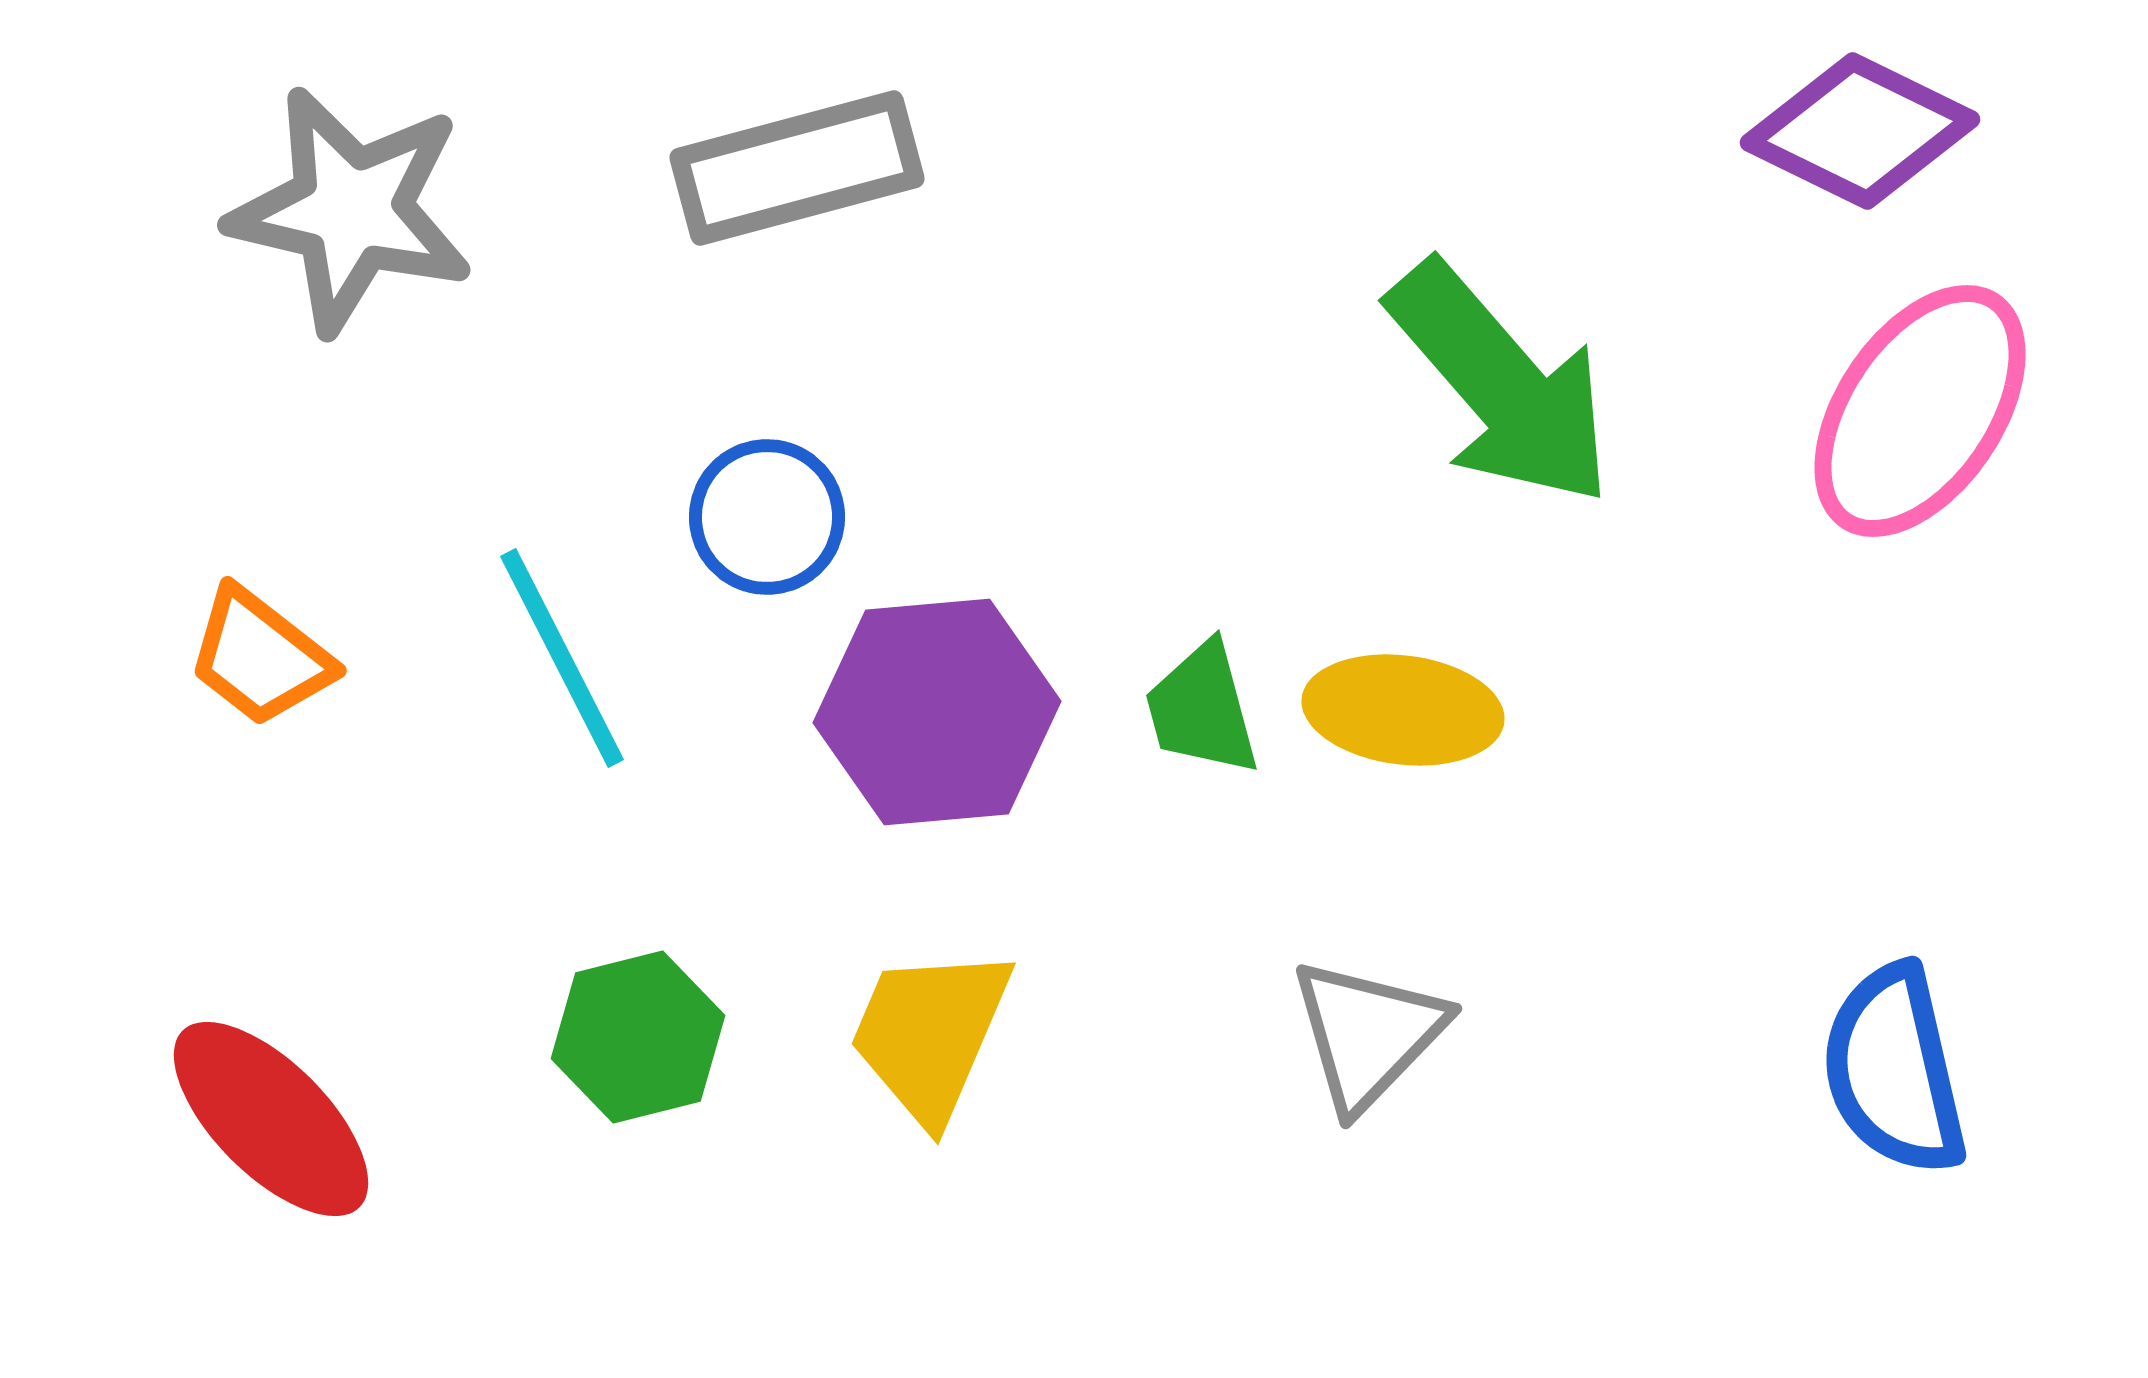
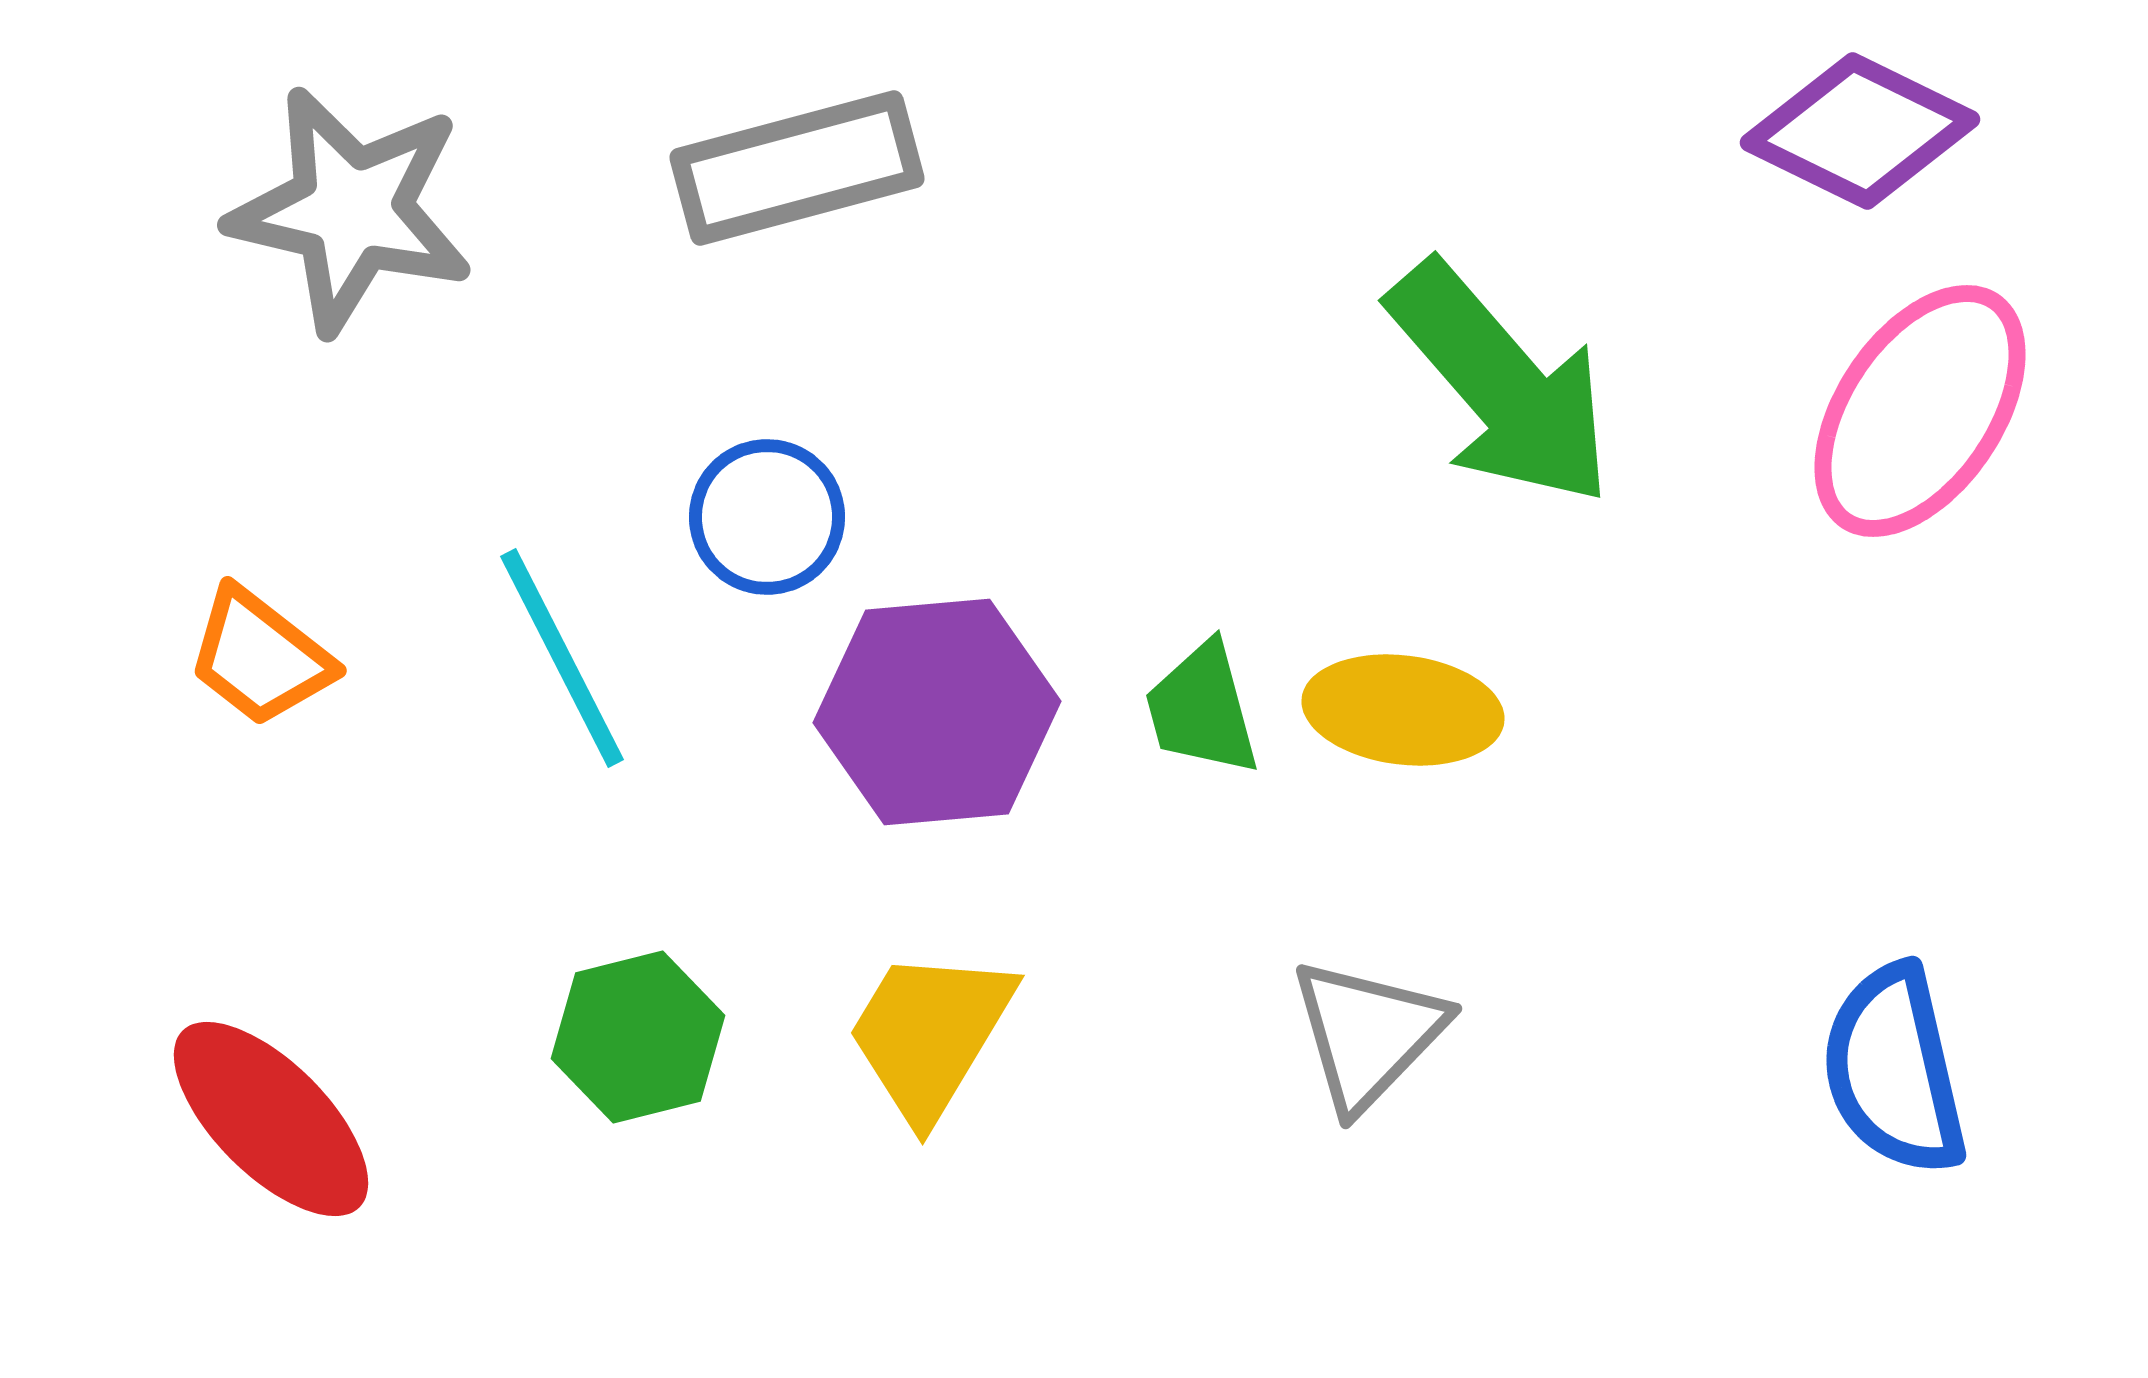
yellow trapezoid: rotated 8 degrees clockwise
